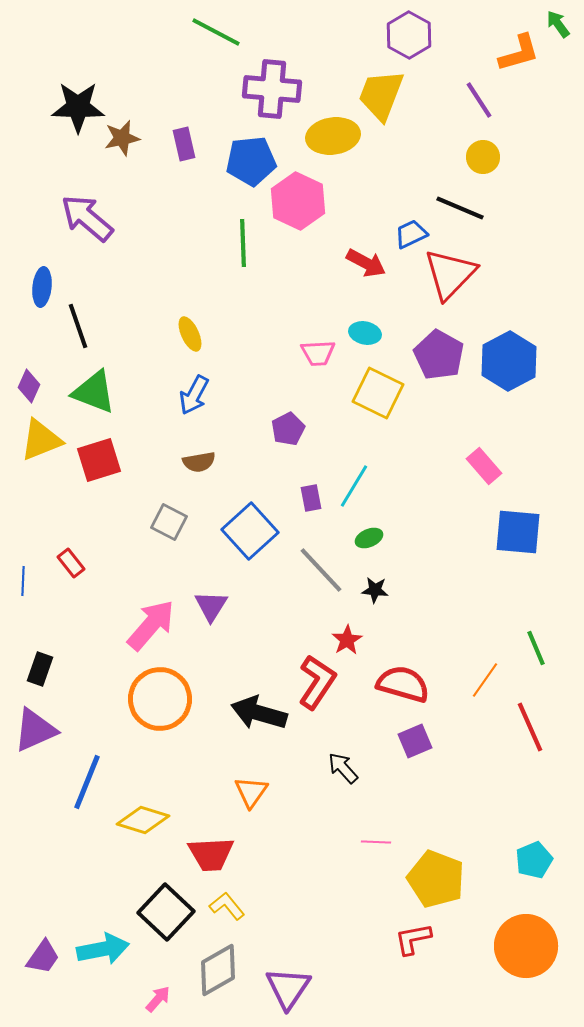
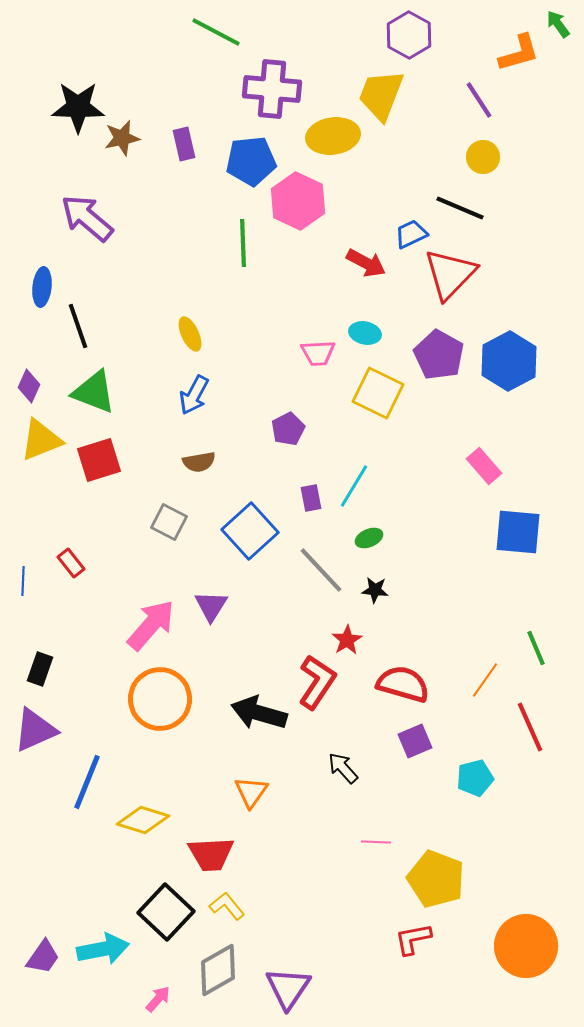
cyan pentagon at (534, 860): moved 59 px left, 82 px up; rotated 9 degrees clockwise
